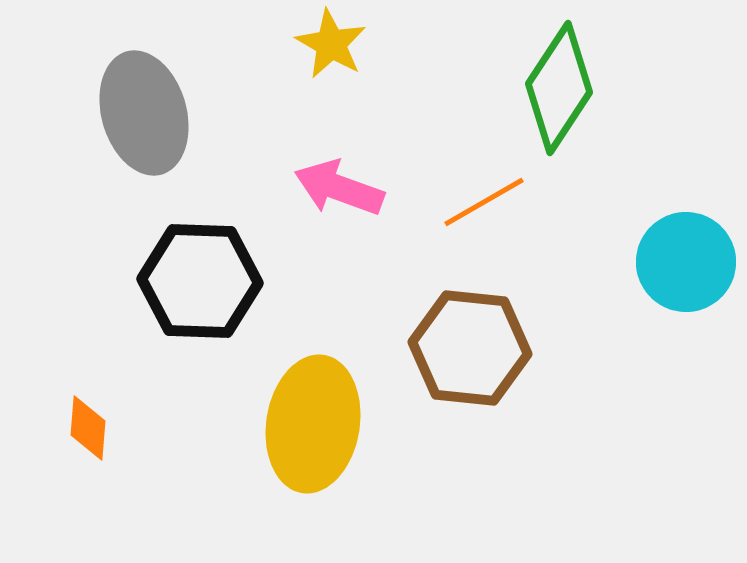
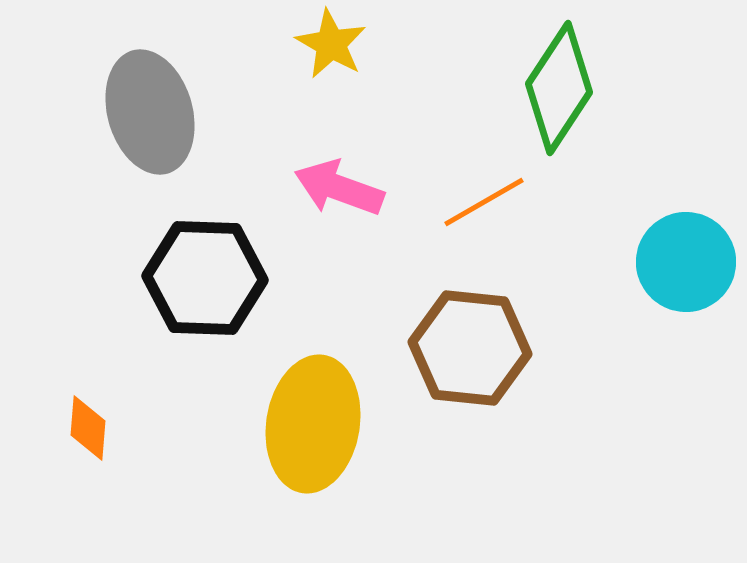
gray ellipse: moved 6 px right, 1 px up
black hexagon: moved 5 px right, 3 px up
